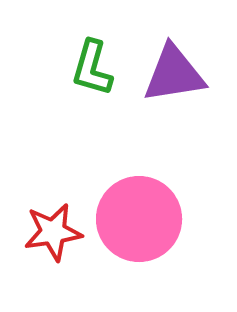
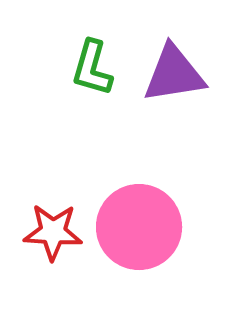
pink circle: moved 8 px down
red star: rotated 12 degrees clockwise
